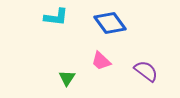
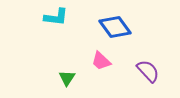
blue diamond: moved 5 px right, 4 px down
purple semicircle: moved 2 px right; rotated 10 degrees clockwise
